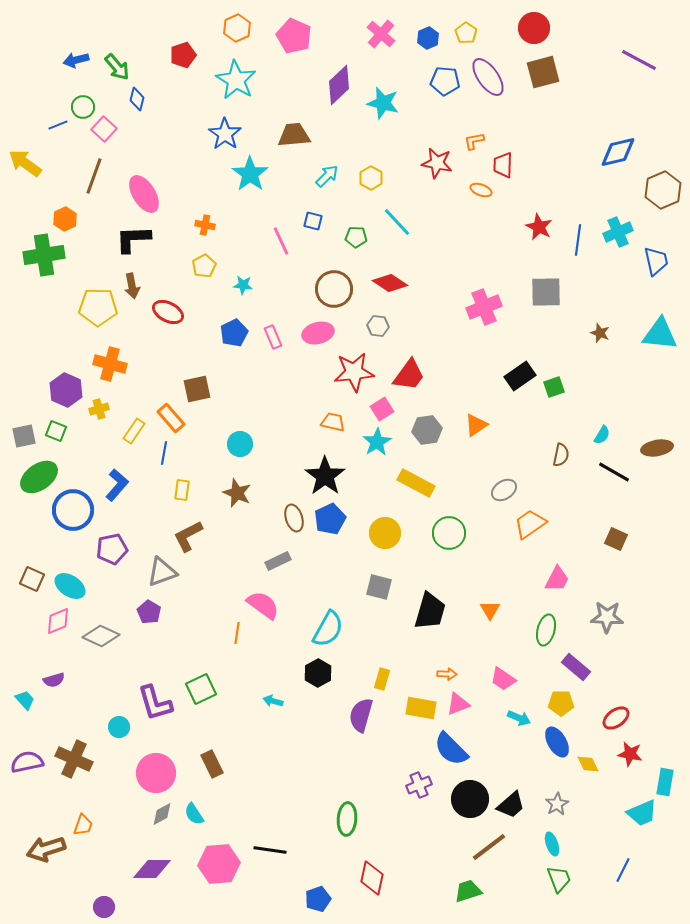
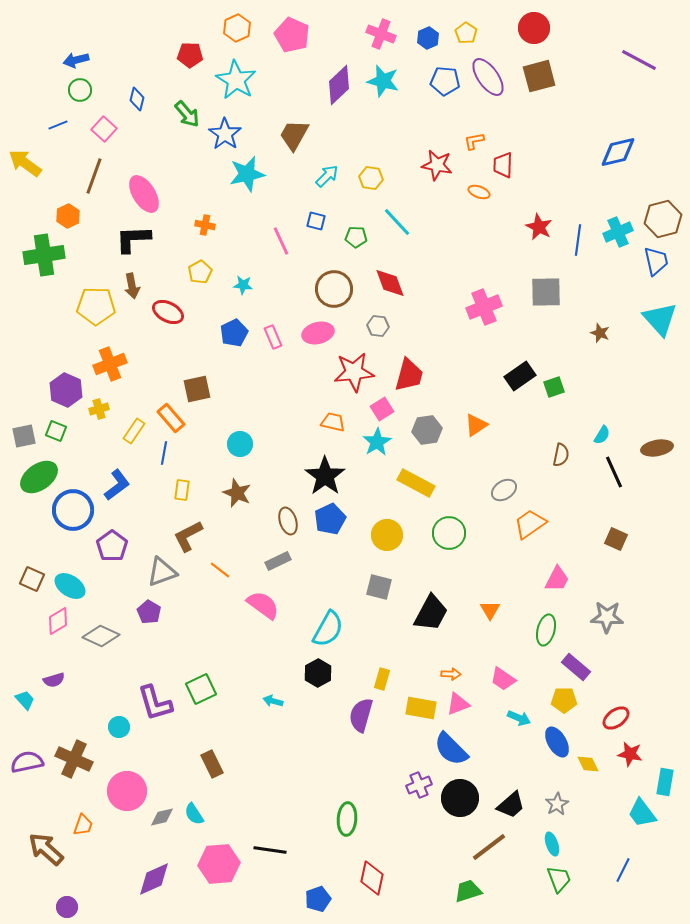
pink cross at (381, 34): rotated 20 degrees counterclockwise
pink pentagon at (294, 36): moved 2 px left, 1 px up
red pentagon at (183, 55): moved 7 px right; rotated 20 degrees clockwise
green arrow at (117, 67): moved 70 px right, 47 px down
brown square at (543, 72): moved 4 px left, 4 px down
cyan star at (383, 103): moved 22 px up
green circle at (83, 107): moved 3 px left, 17 px up
brown trapezoid at (294, 135): rotated 56 degrees counterclockwise
red star at (437, 163): moved 2 px down
cyan star at (250, 174): moved 3 px left; rotated 24 degrees clockwise
yellow hexagon at (371, 178): rotated 20 degrees counterclockwise
orange ellipse at (481, 190): moved 2 px left, 2 px down
brown hexagon at (663, 190): moved 29 px down; rotated 9 degrees clockwise
orange hexagon at (65, 219): moved 3 px right, 3 px up
blue square at (313, 221): moved 3 px right
yellow pentagon at (204, 266): moved 4 px left, 6 px down
red diamond at (390, 283): rotated 36 degrees clockwise
yellow pentagon at (98, 307): moved 2 px left, 1 px up
cyan triangle at (660, 334): moved 15 px up; rotated 42 degrees clockwise
orange cross at (110, 364): rotated 36 degrees counterclockwise
red trapezoid at (409, 375): rotated 21 degrees counterclockwise
black line at (614, 472): rotated 36 degrees clockwise
blue L-shape at (117, 485): rotated 12 degrees clockwise
brown ellipse at (294, 518): moved 6 px left, 3 px down
yellow circle at (385, 533): moved 2 px right, 2 px down
purple pentagon at (112, 549): moved 3 px up; rotated 24 degrees counterclockwise
black trapezoid at (430, 611): moved 1 px right, 2 px down; rotated 12 degrees clockwise
pink diamond at (58, 621): rotated 8 degrees counterclockwise
orange line at (237, 633): moved 17 px left, 63 px up; rotated 60 degrees counterclockwise
orange arrow at (447, 674): moved 4 px right
yellow pentagon at (561, 703): moved 3 px right, 3 px up
pink circle at (156, 773): moved 29 px left, 18 px down
black circle at (470, 799): moved 10 px left, 1 px up
cyan trapezoid at (642, 813): rotated 76 degrees clockwise
gray diamond at (162, 814): moved 3 px down; rotated 15 degrees clockwise
brown arrow at (46, 849): rotated 60 degrees clockwise
purple diamond at (152, 869): moved 2 px right, 10 px down; rotated 24 degrees counterclockwise
purple circle at (104, 907): moved 37 px left
